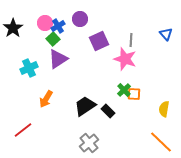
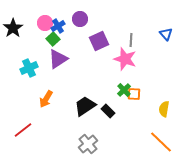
gray cross: moved 1 px left, 1 px down
